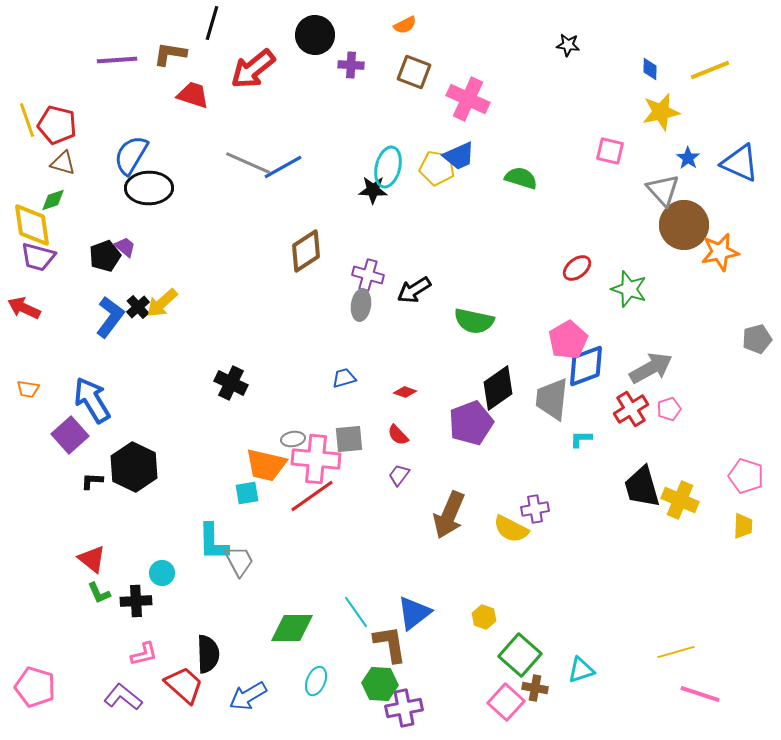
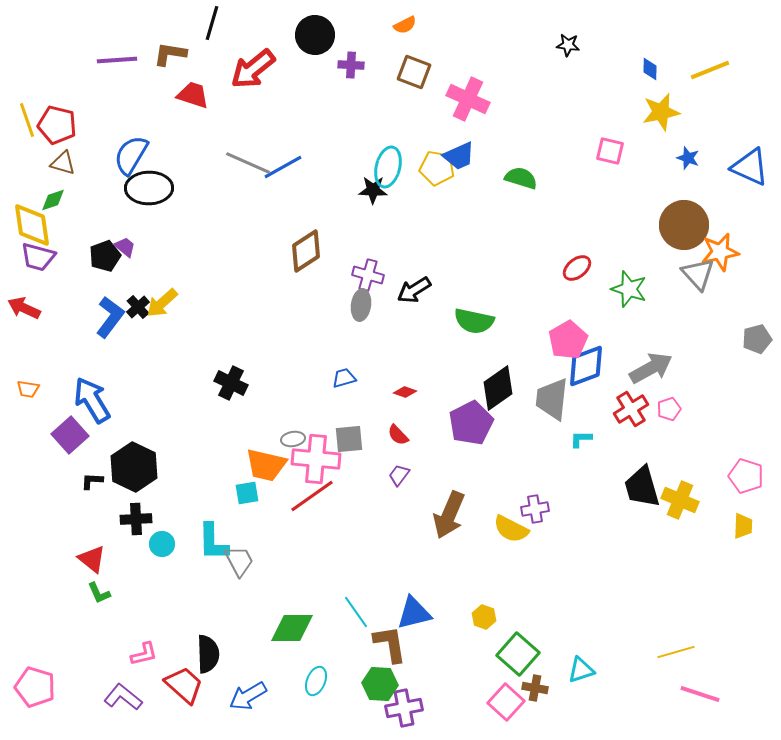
blue star at (688, 158): rotated 15 degrees counterclockwise
blue triangle at (740, 163): moved 10 px right, 4 px down
gray triangle at (663, 190): moved 35 px right, 84 px down
purple pentagon at (471, 423): rotated 6 degrees counterclockwise
cyan circle at (162, 573): moved 29 px up
black cross at (136, 601): moved 82 px up
blue triangle at (414, 613): rotated 24 degrees clockwise
green square at (520, 655): moved 2 px left, 1 px up
